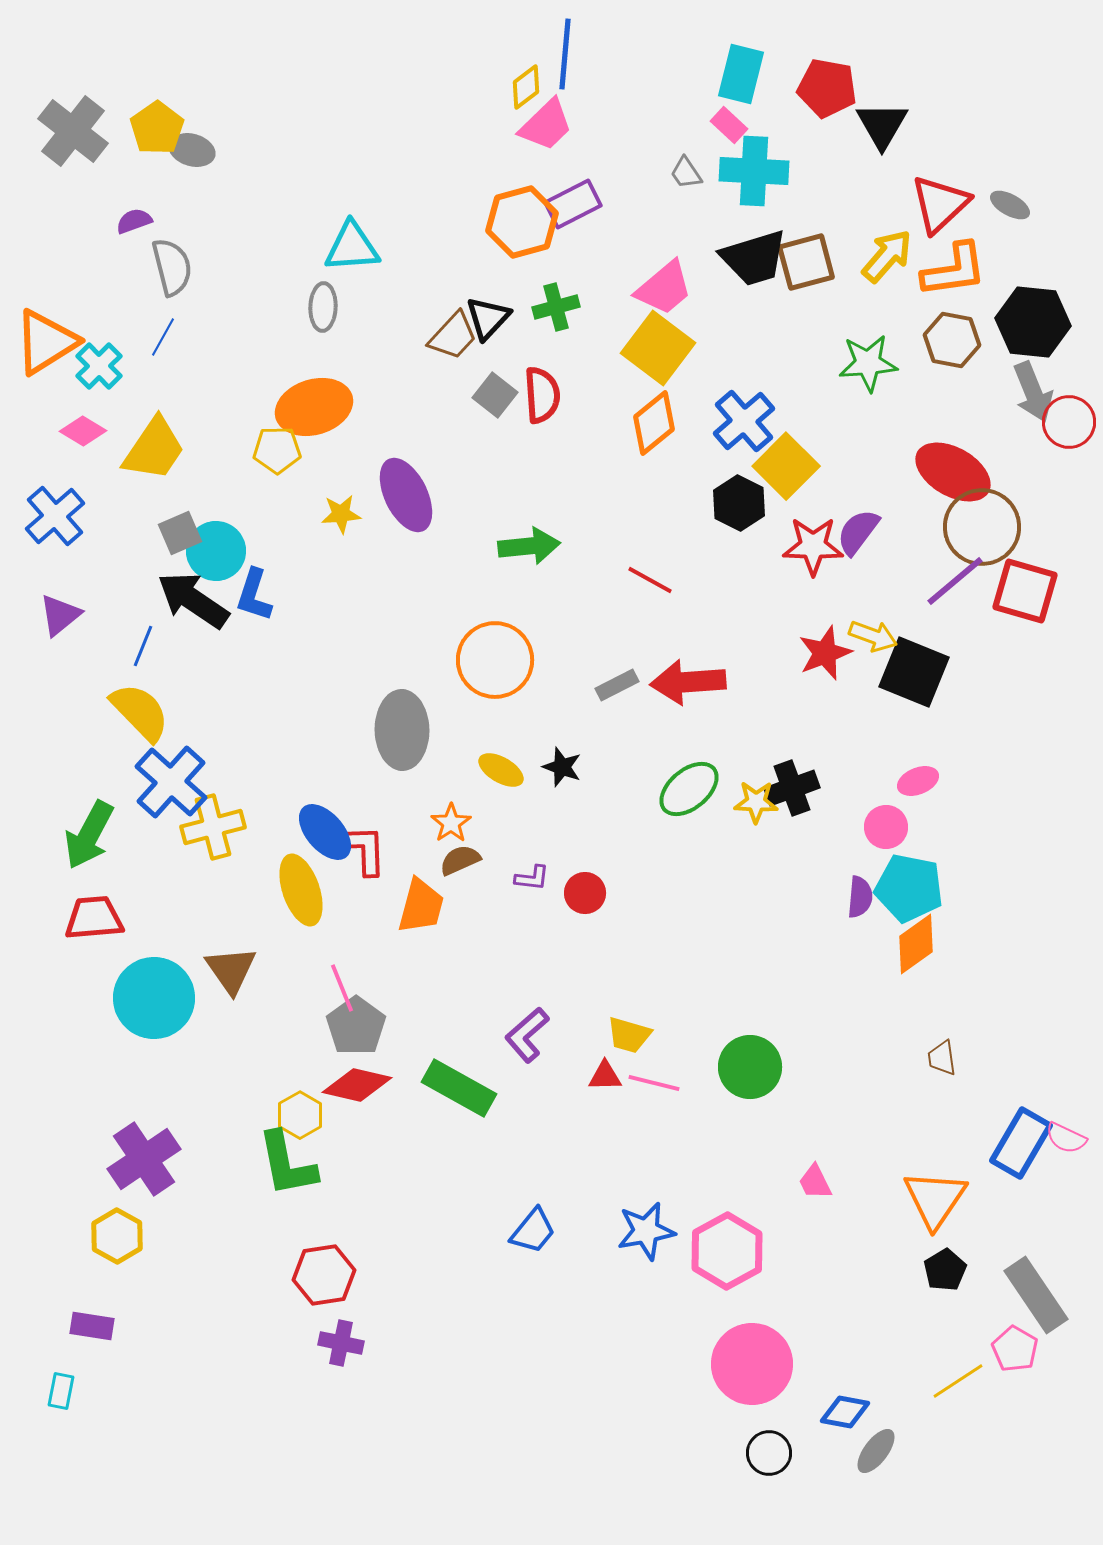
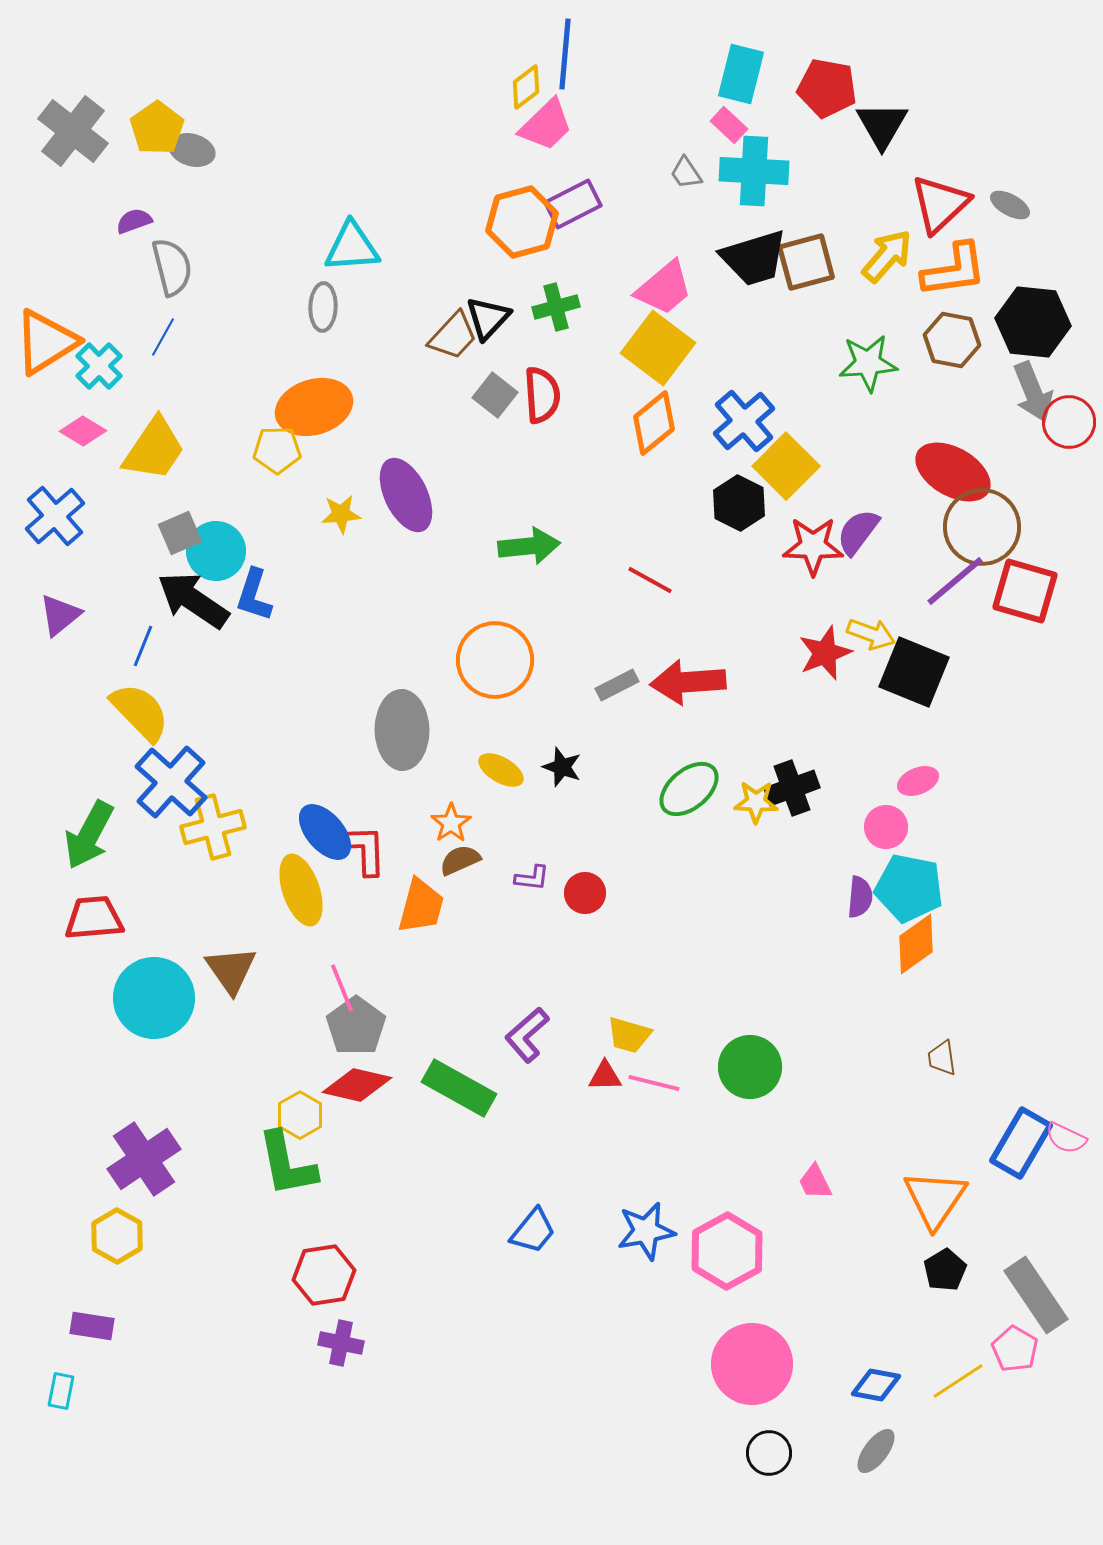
yellow arrow at (873, 636): moved 2 px left, 2 px up
blue diamond at (845, 1412): moved 31 px right, 27 px up
